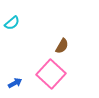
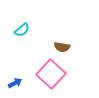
cyan semicircle: moved 10 px right, 7 px down
brown semicircle: moved 1 px down; rotated 70 degrees clockwise
